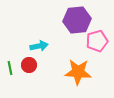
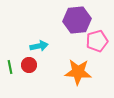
green line: moved 1 px up
